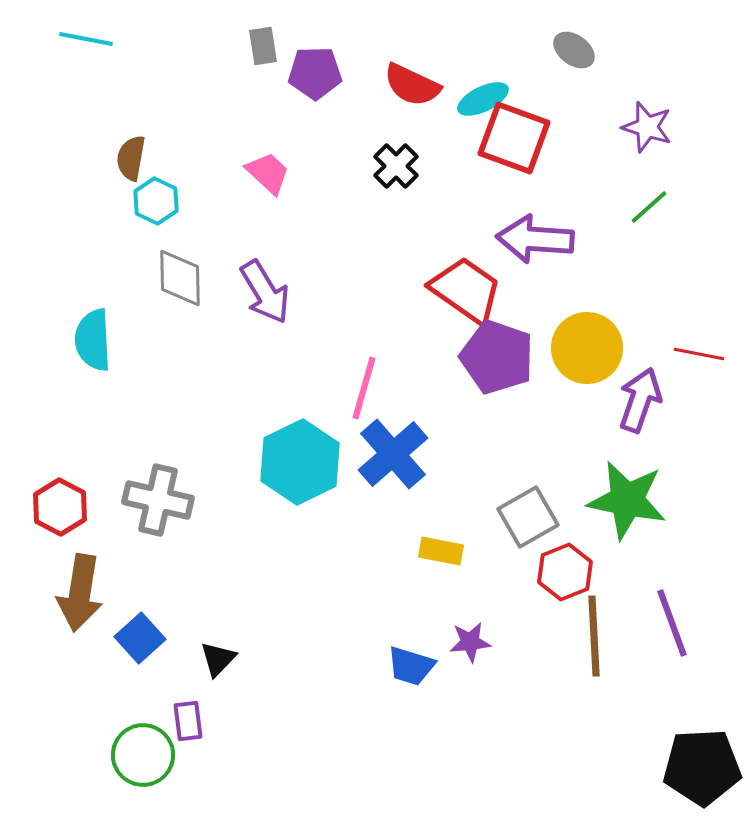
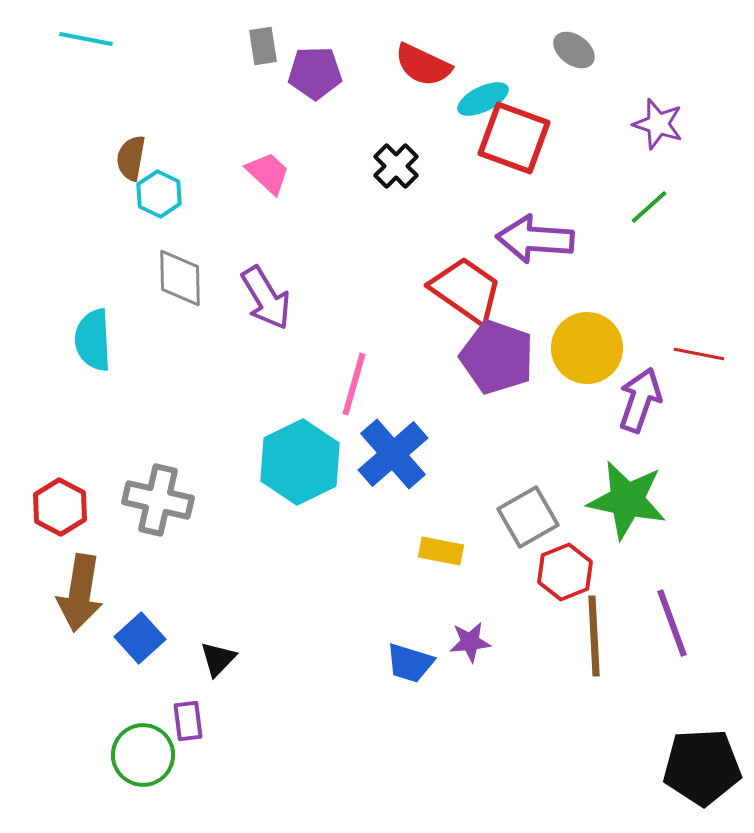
red semicircle at (412, 85): moved 11 px right, 20 px up
purple star at (647, 127): moved 11 px right, 3 px up
cyan hexagon at (156, 201): moved 3 px right, 7 px up
purple arrow at (265, 292): moved 1 px right, 6 px down
pink line at (364, 388): moved 10 px left, 4 px up
blue trapezoid at (411, 666): moved 1 px left, 3 px up
